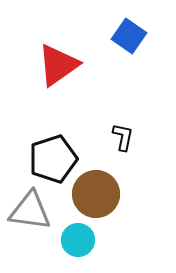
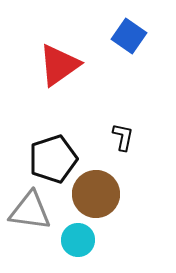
red triangle: moved 1 px right
